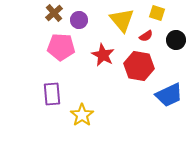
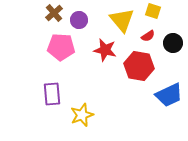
yellow square: moved 4 px left, 2 px up
red semicircle: moved 2 px right
black circle: moved 3 px left, 3 px down
red star: moved 2 px right, 5 px up; rotated 15 degrees counterclockwise
yellow star: rotated 15 degrees clockwise
